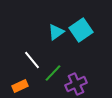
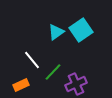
green line: moved 1 px up
orange rectangle: moved 1 px right, 1 px up
